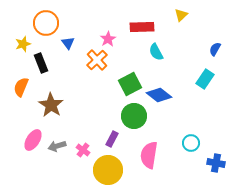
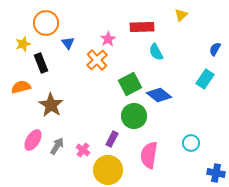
orange semicircle: rotated 54 degrees clockwise
gray arrow: rotated 138 degrees clockwise
blue cross: moved 10 px down
